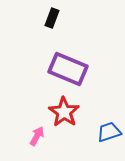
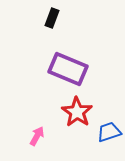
red star: moved 13 px right
